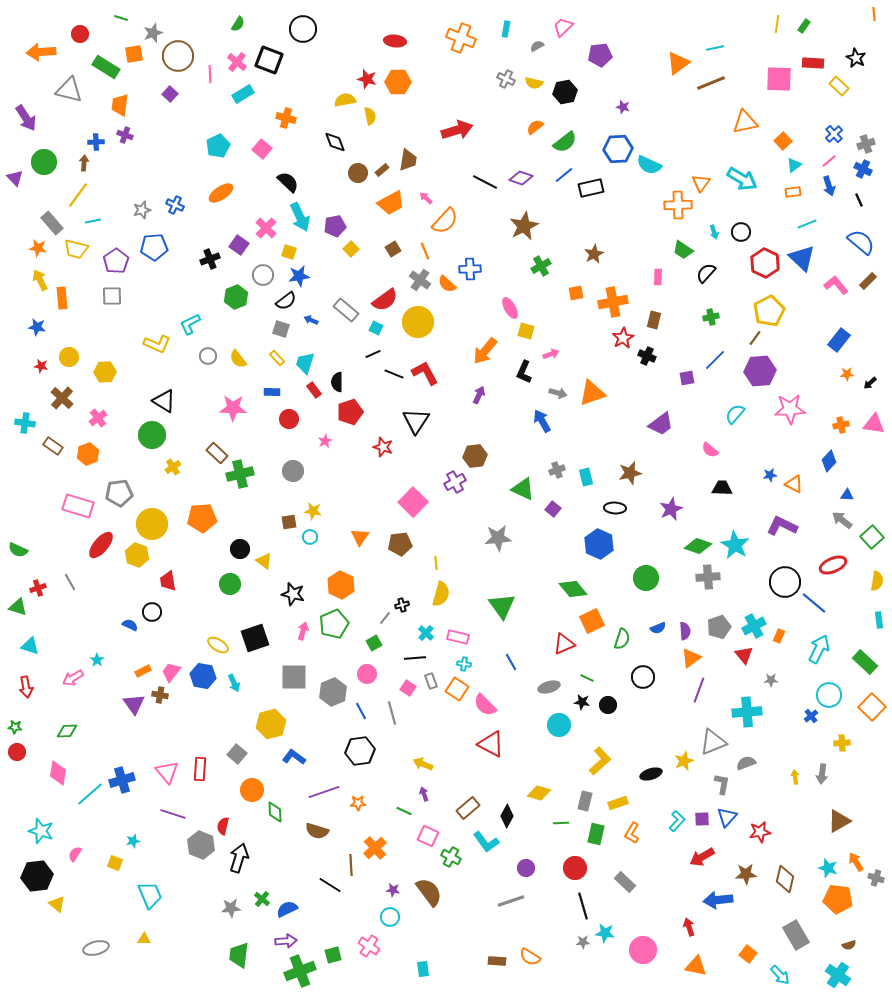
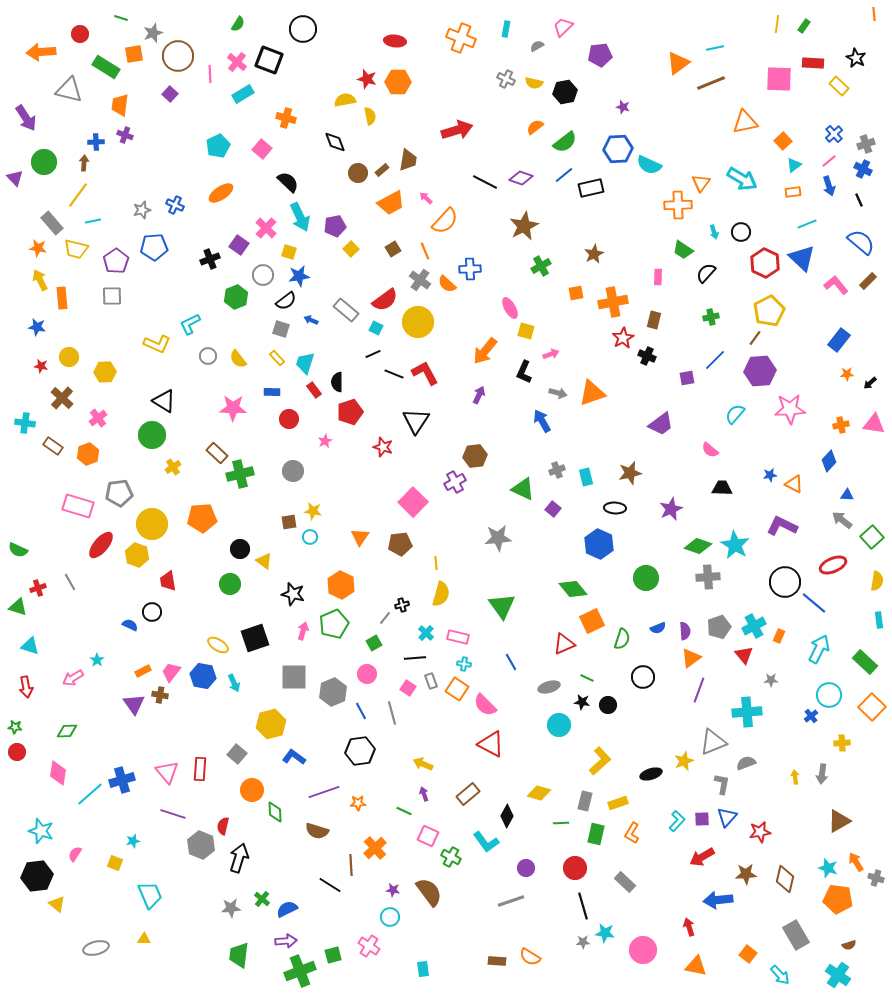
brown rectangle at (468, 808): moved 14 px up
